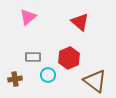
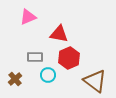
pink triangle: rotated 18 degrees clockwise
red triangle: moved 21 px left, 12 px down; rotated 30 degrees counterclockwise
gray rectangle: moved 2 px right
brown cross: rotated 32 degrees counterclockwise
